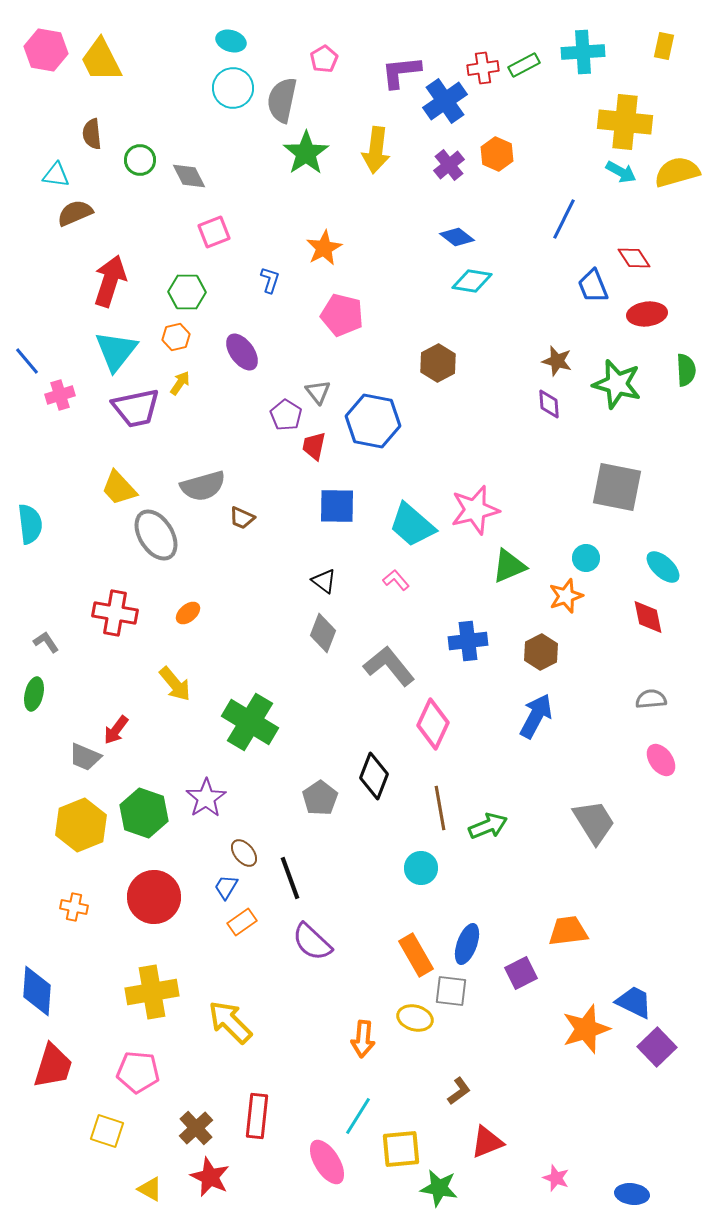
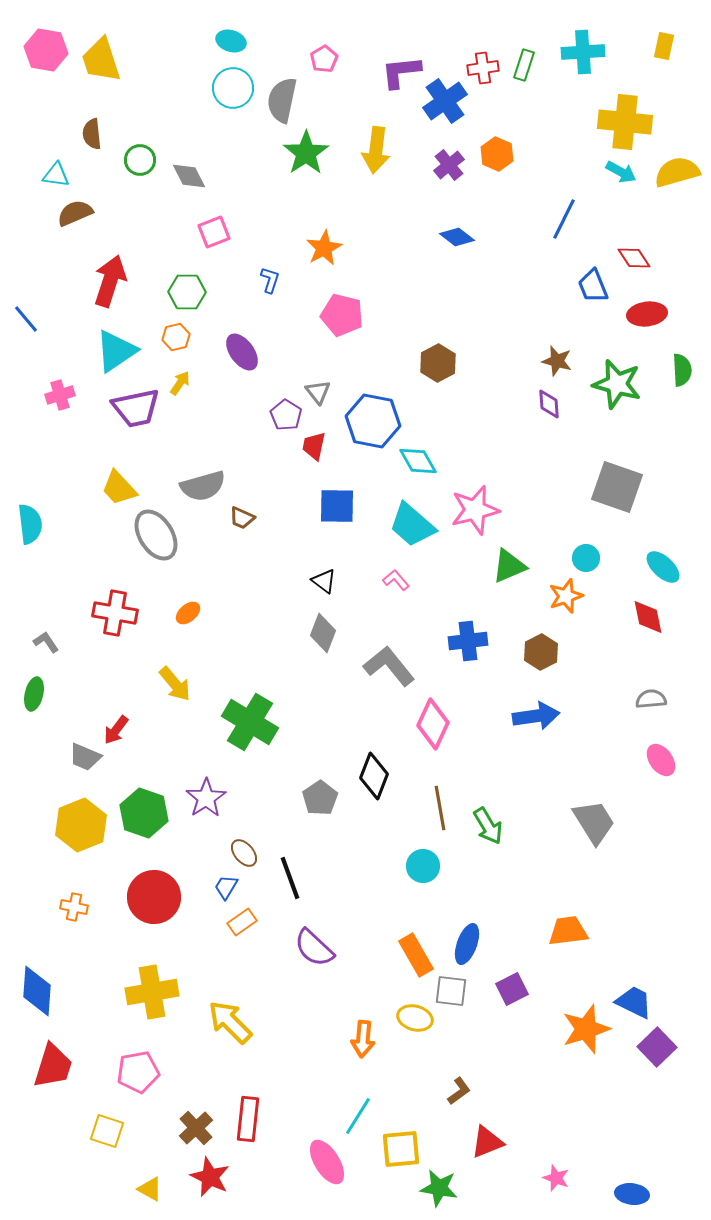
yellow trapezoid at (101, 60): rotated 9 degrees clockwise
green rectangle at (524, 65): rotated 44 degrees counterclockwise
cyan diamond at (472, 281): moved 54 px left, 180 px down; rotated 51 degrees clockwise
cyan triangle at (116, 351): rotated 18 degrees clockwise
blue line at (27, 361): moved 1 px left, 42 px up
green semicircle at (686, 370): moved 4 px left
gray square at (617, 487): rotated 8 degrees clockwise
blue arrow at (536, 716): rotated 54 degrees clockwise
green arrow at (488, 826): rotated 81 degrees clockwise
cyan circle at (421, 868): moved 2 px right, 2 px up
purple semicircle at (312, 942): moved 2 px right, 6 px down
purple square at (521, 973): moved 9 px left, 16 px down
pink pentagon at (138, 1072): rotated 15 degrees counterclockwise
red rectangle at (257, 1116): moved 9 px left, 3 px down
